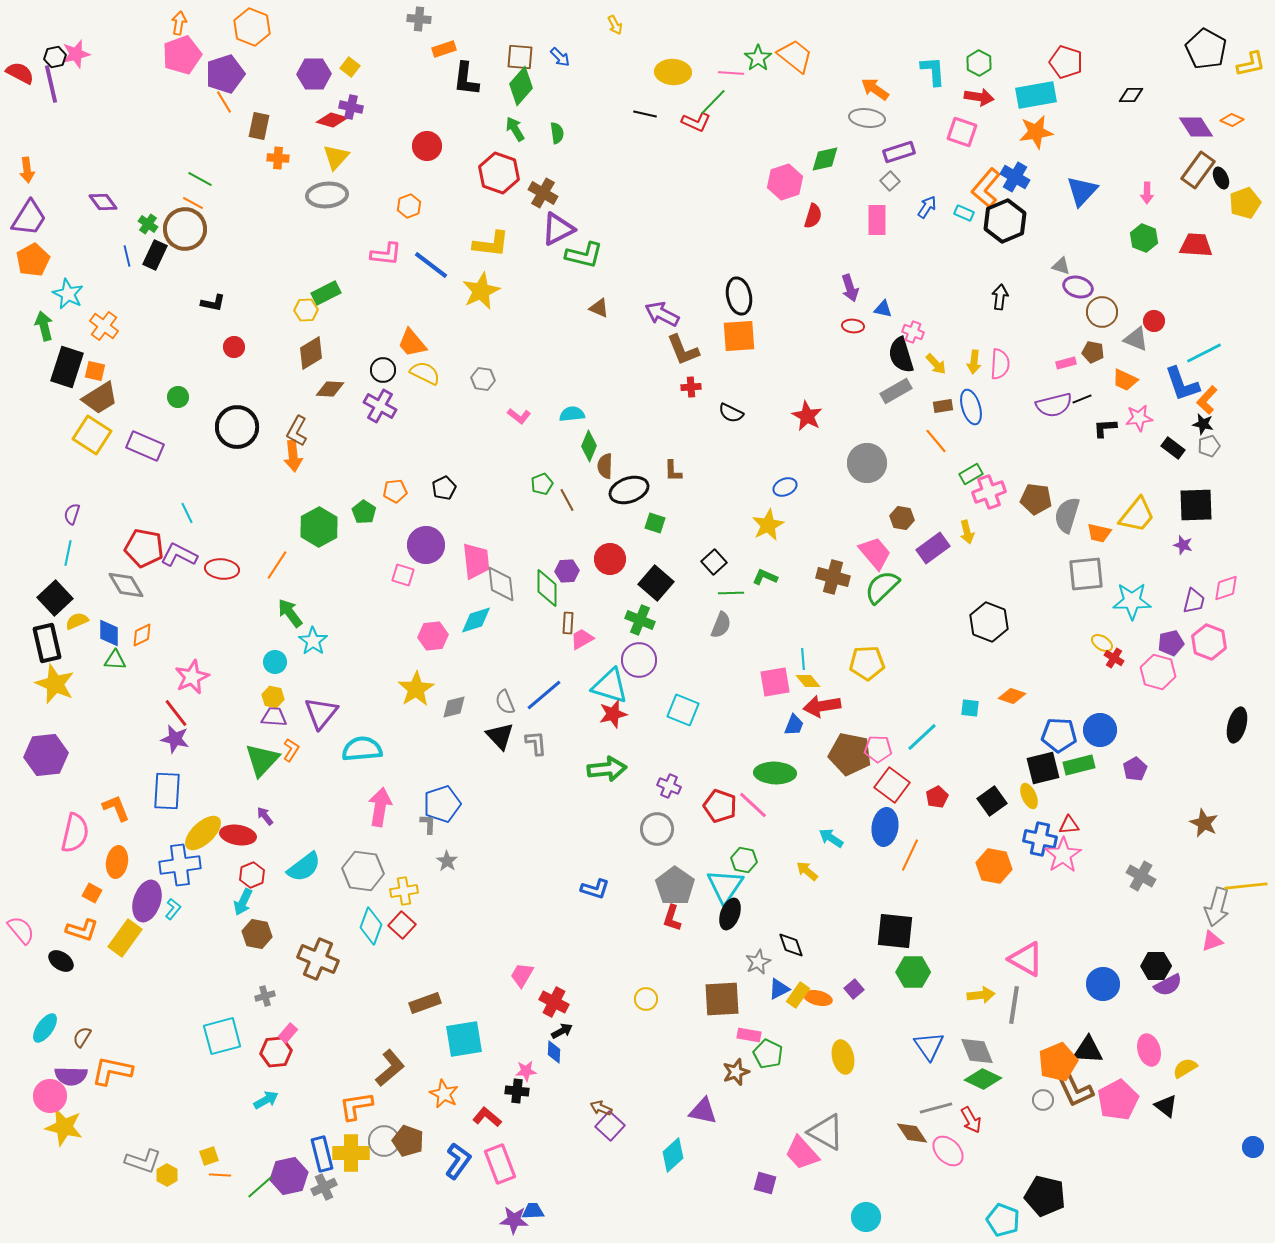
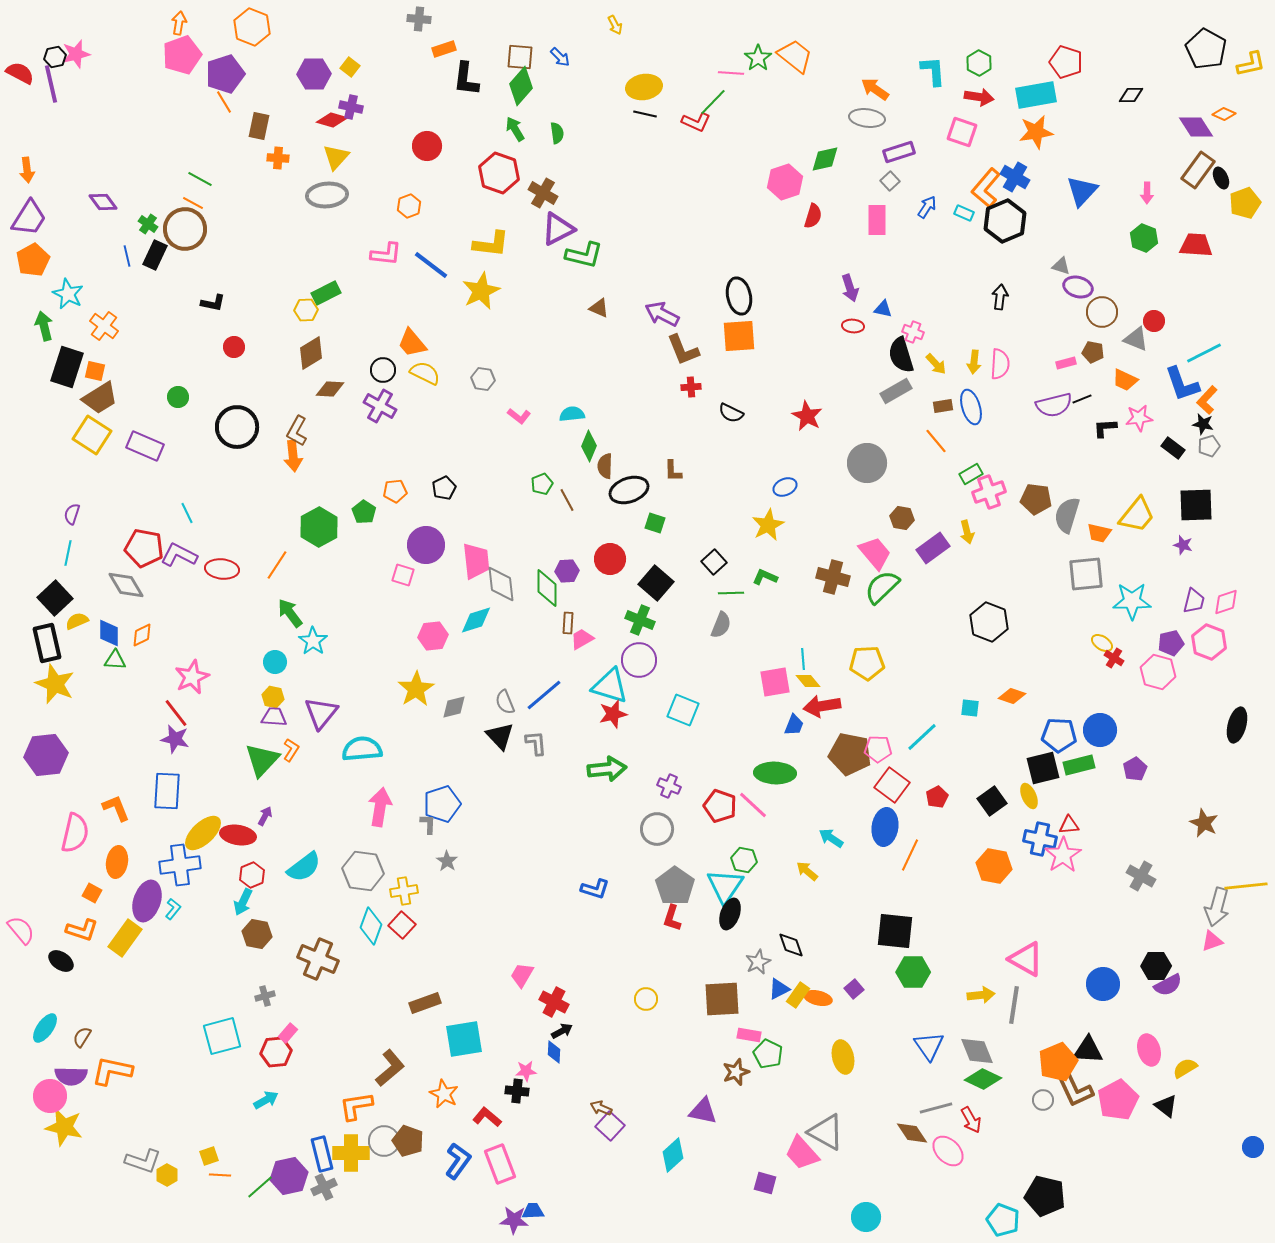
yellow ellipse at (673, 72): moved 29 px left, 15 px down; rotated 12 degrees counterclockwise
orange diamond at (1232, 120): moved 8 px left, 6 px up
pink diamond at (1226, 588): moved 14 px down
purple arrow at (265, 816): rotated 66 degrees clockwise
